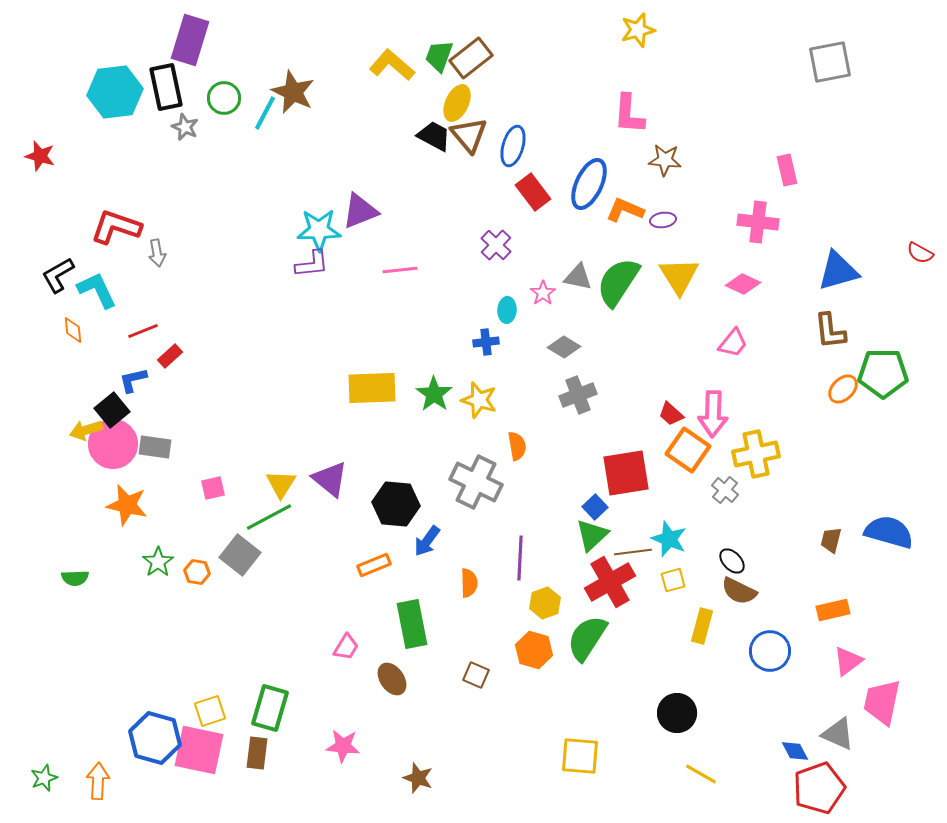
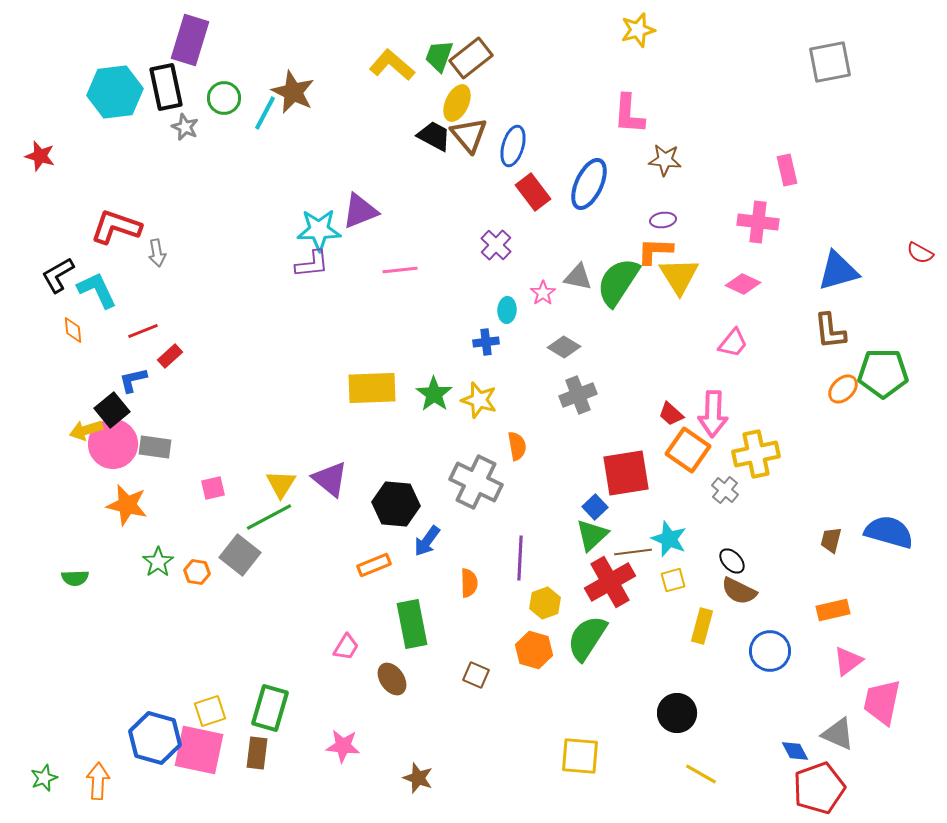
orange L-shape at (625, 210): moved 30 px right, 41 px down; rotated 21 degrees counterclockwise
